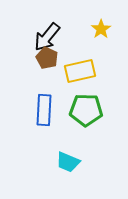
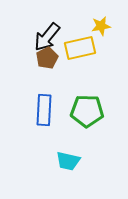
yellow star: moved 3 px up; rotated 24 degrees clockwise
brown pentagon: rotated 20 degrees clockwise
yellow rectangle: moved 23 px up
green pentagon: moved 1 px right, 1 px down
cyan trapezoid: moved 1 px up; rotated 10 degrees counterclockwise
